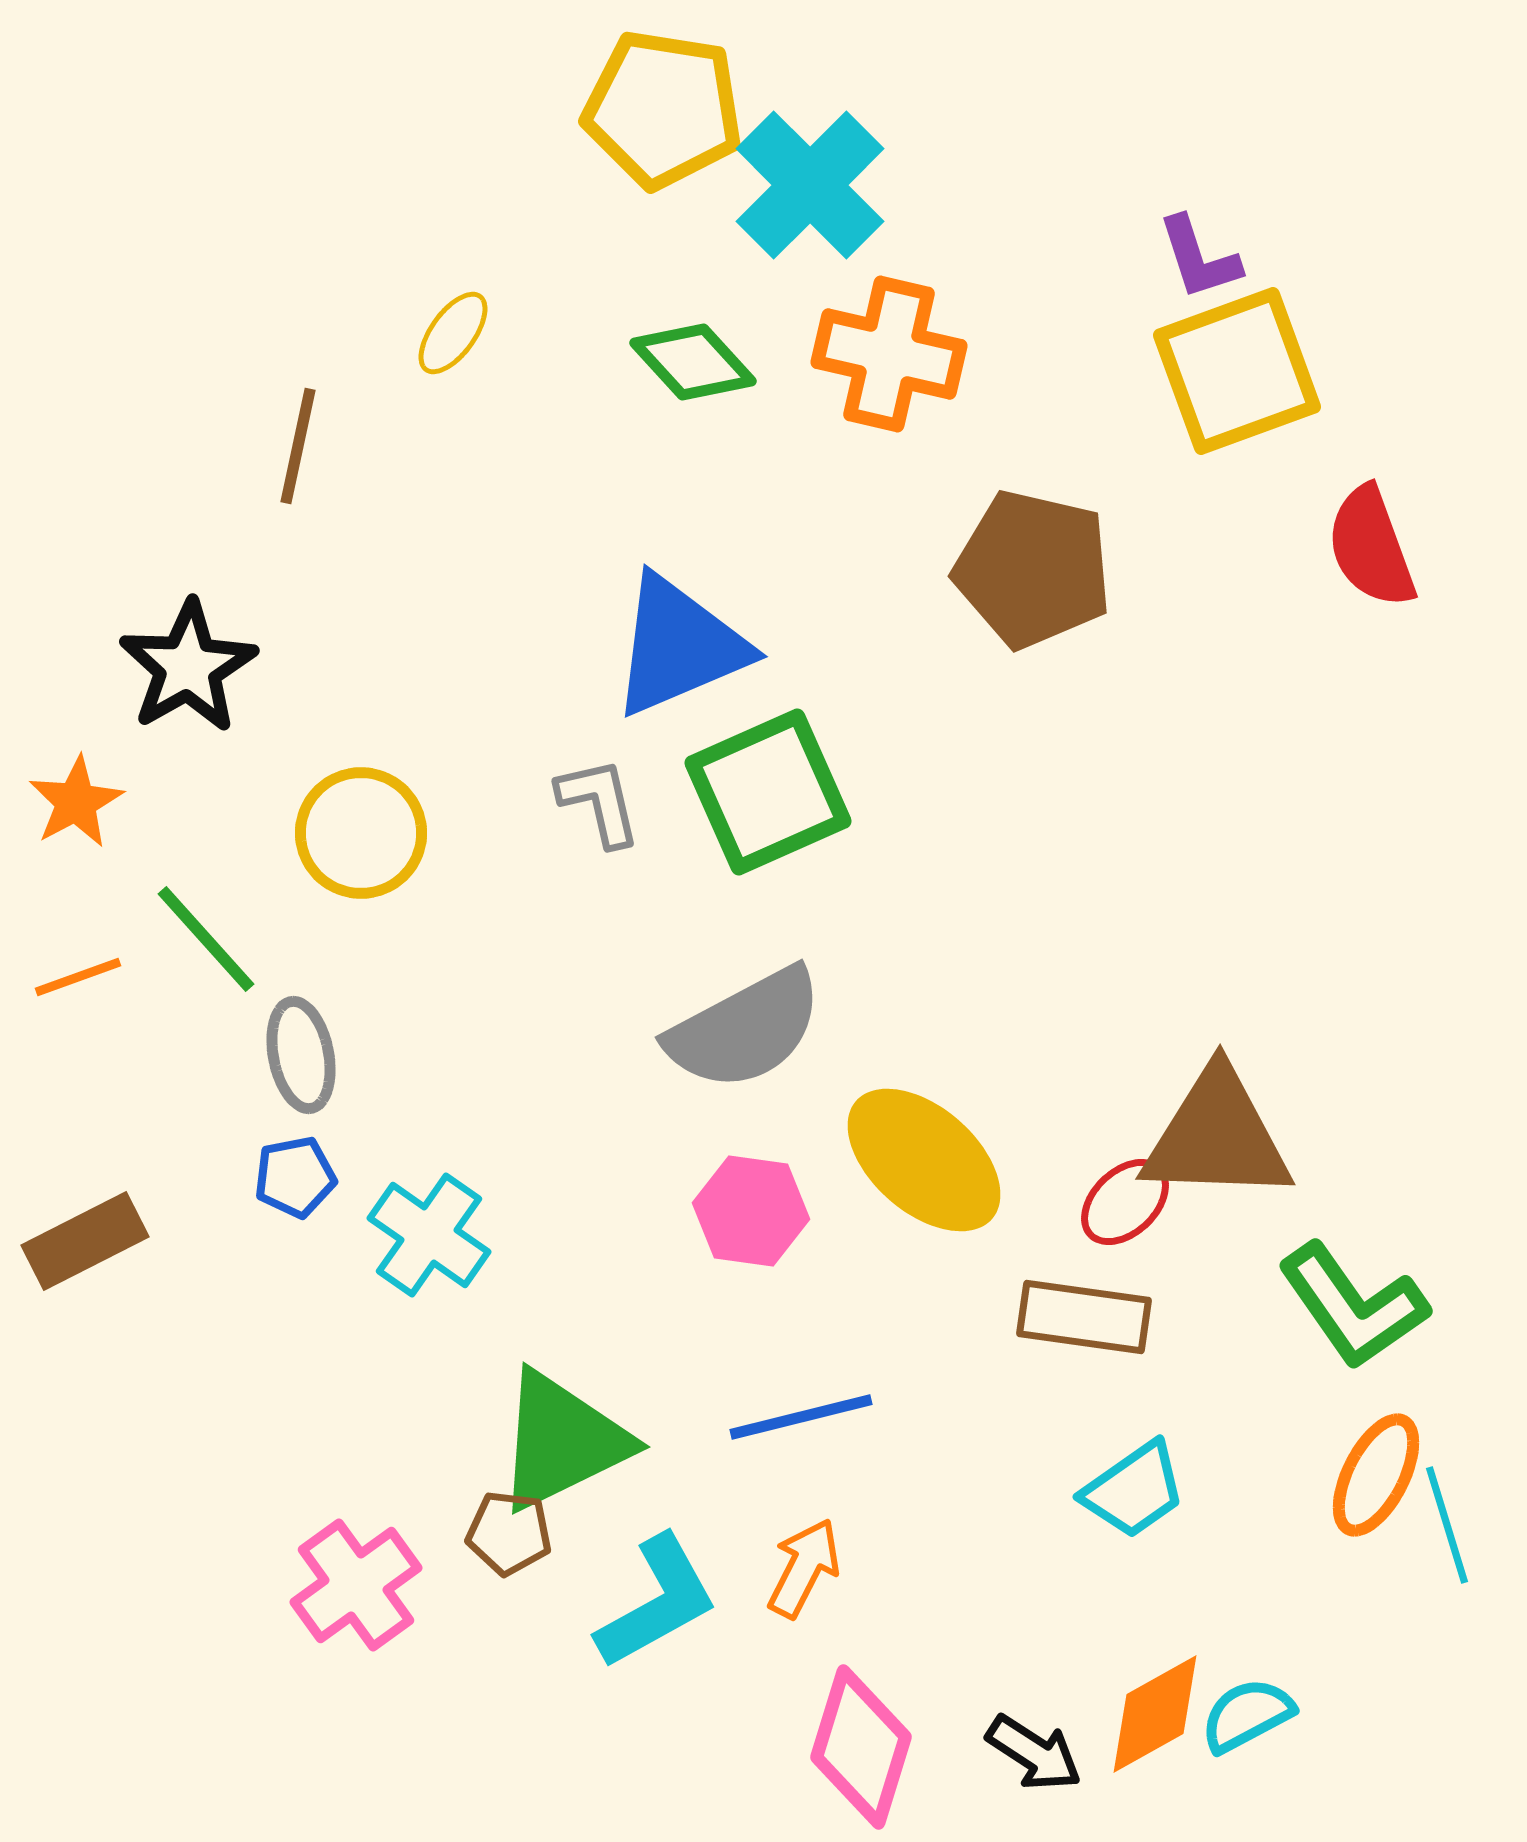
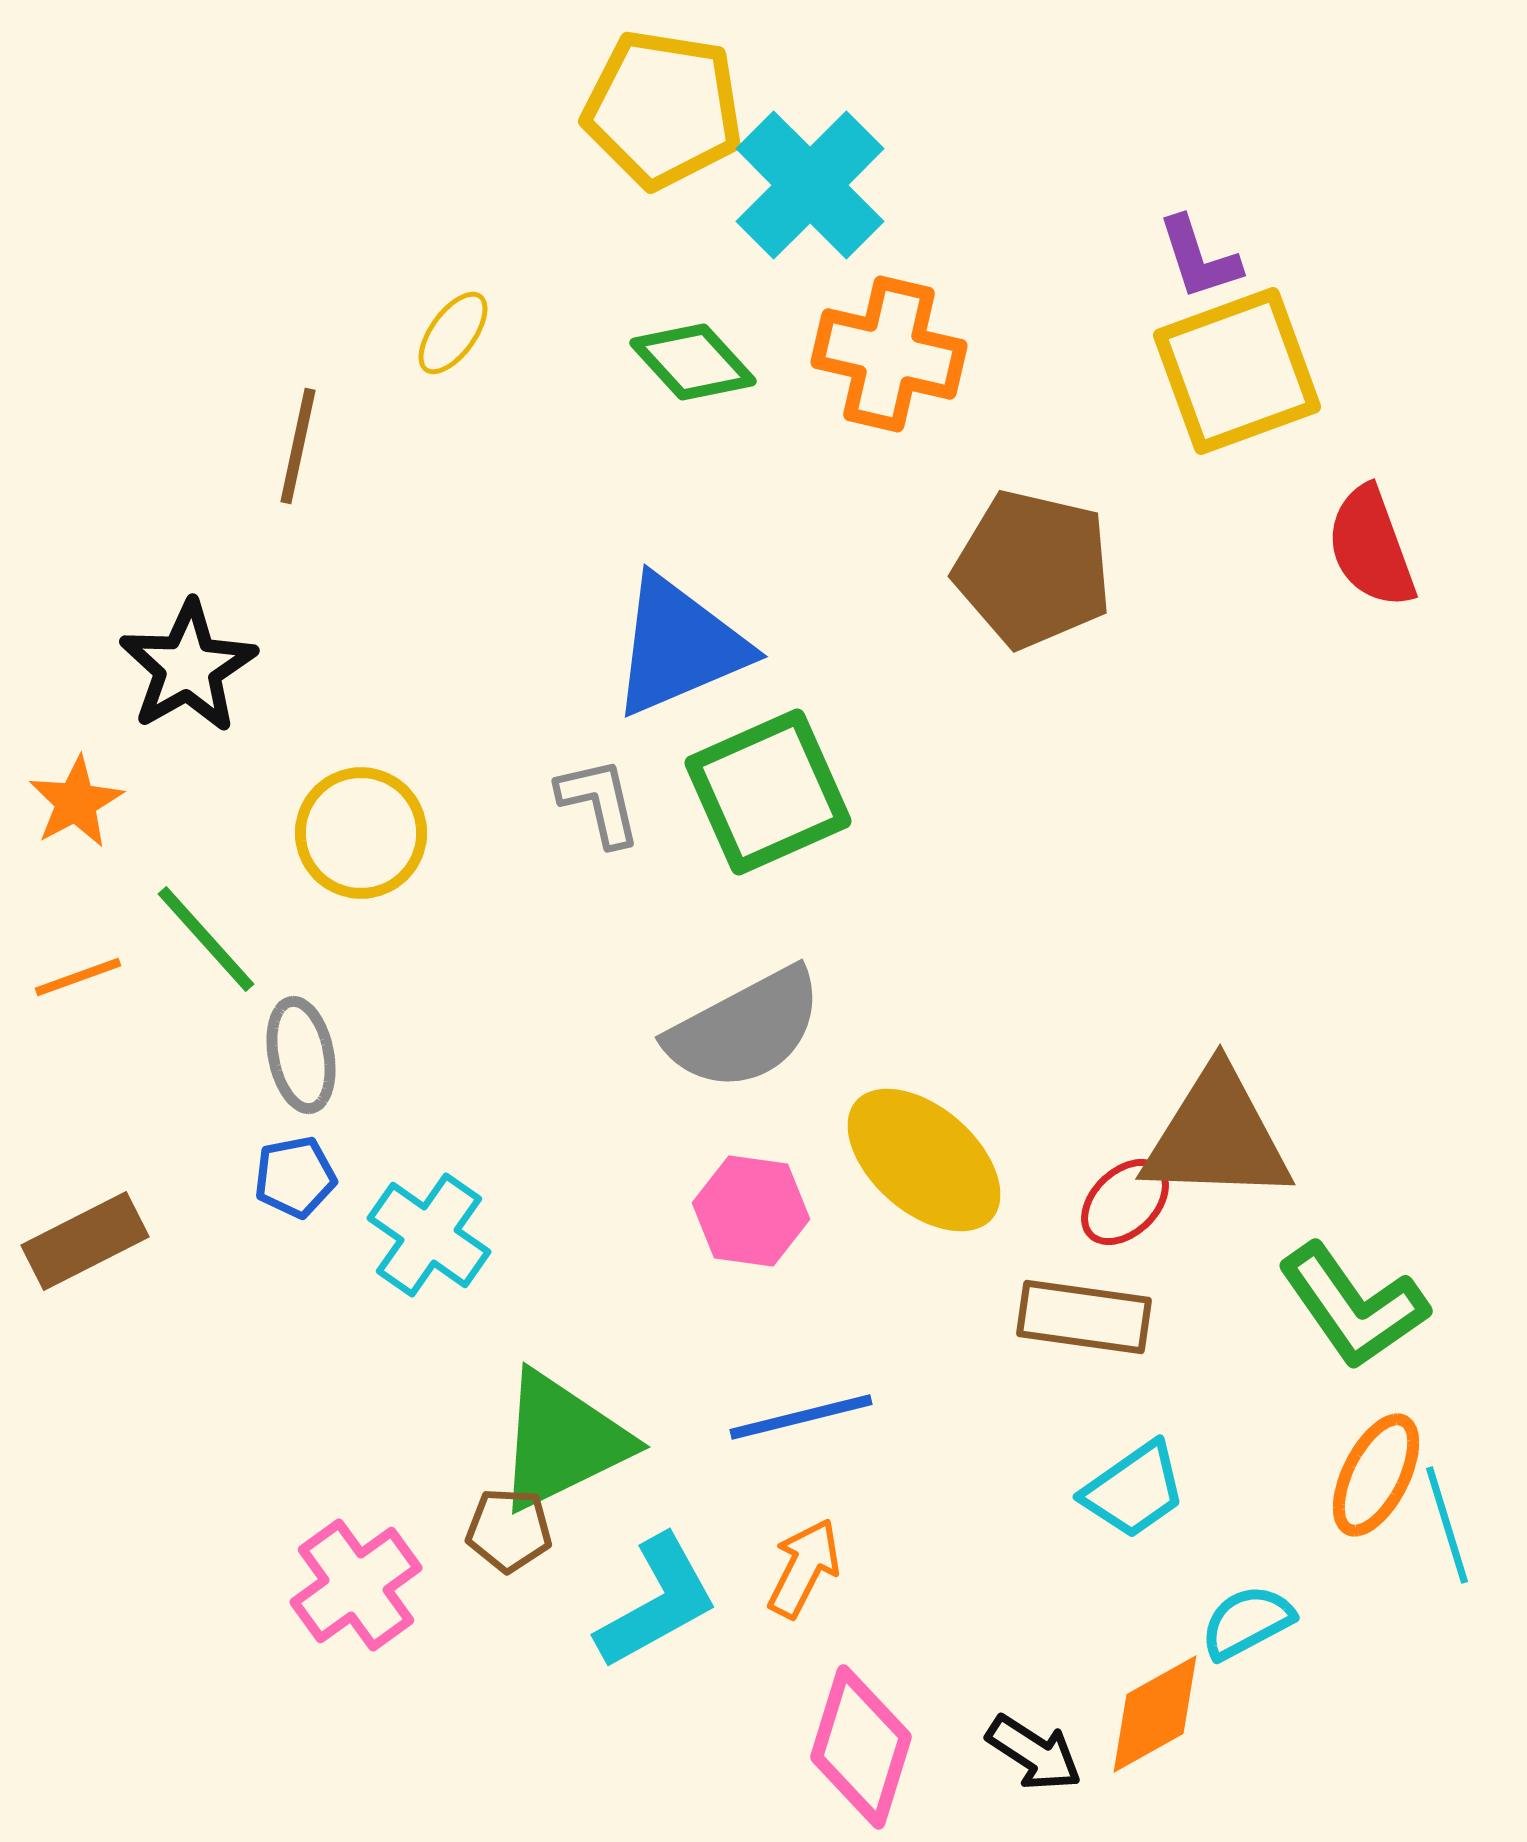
brown pentagon at (509, 1533): moved 3 px up; rotated 4 degrees counterclockwise
cyan semicircle at (1247, 1715): moved 93 px up
